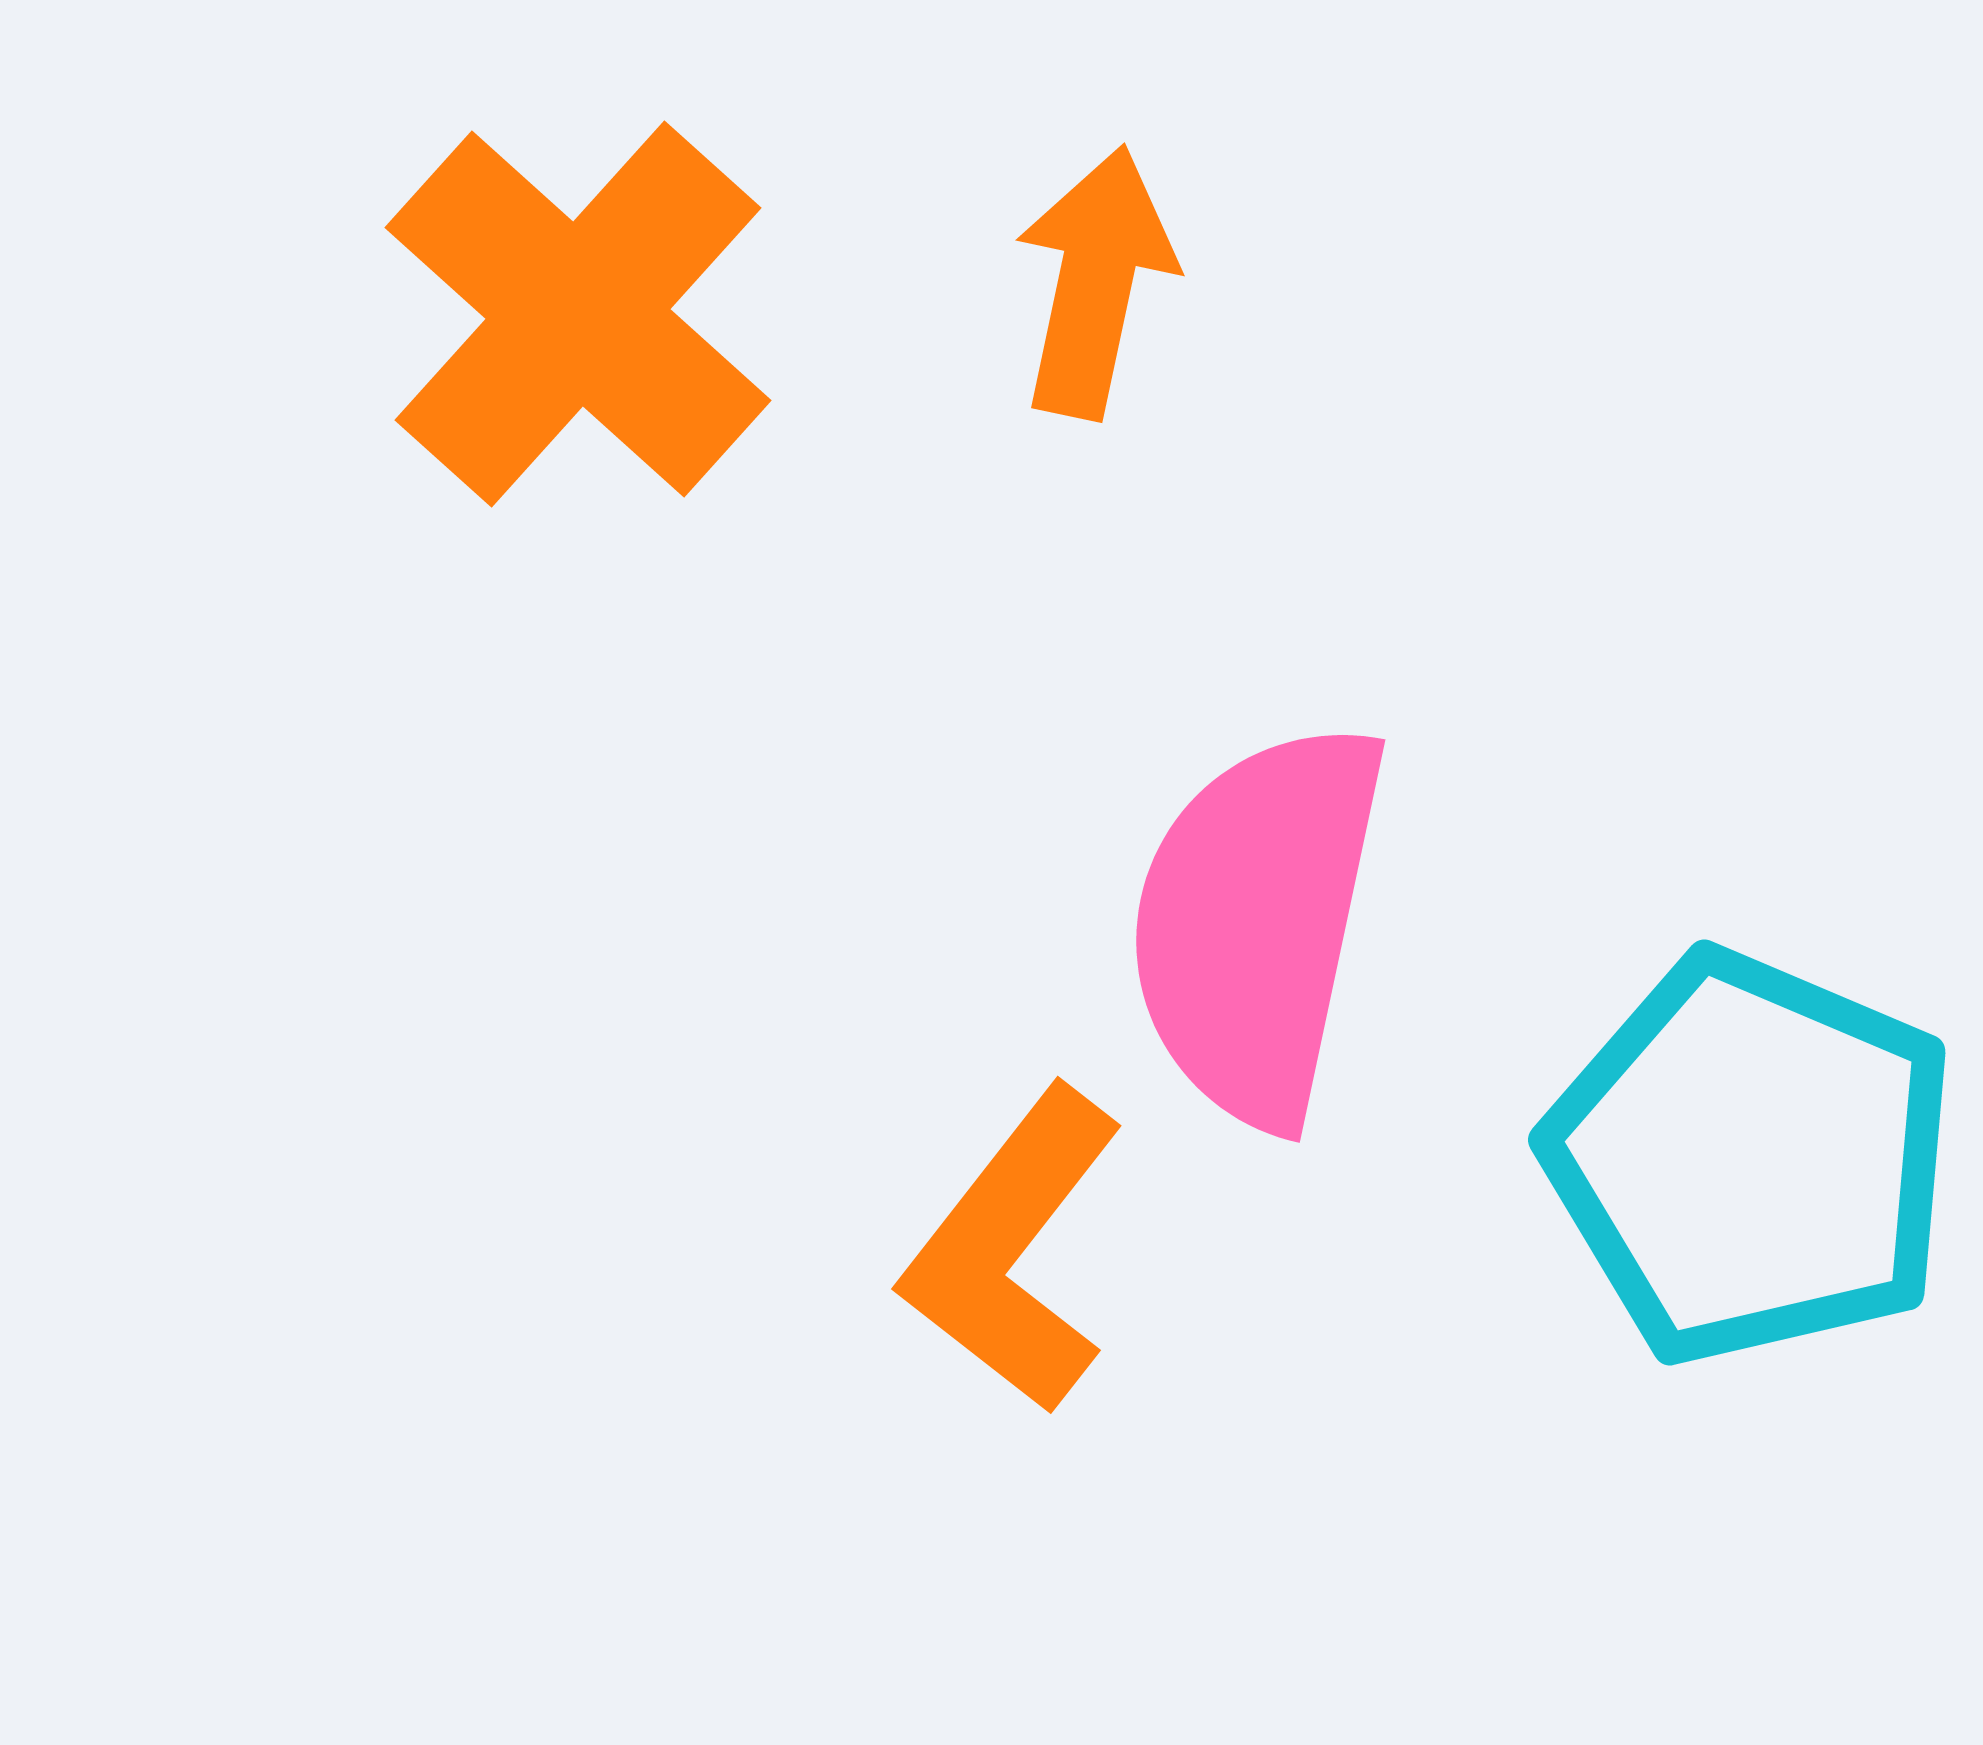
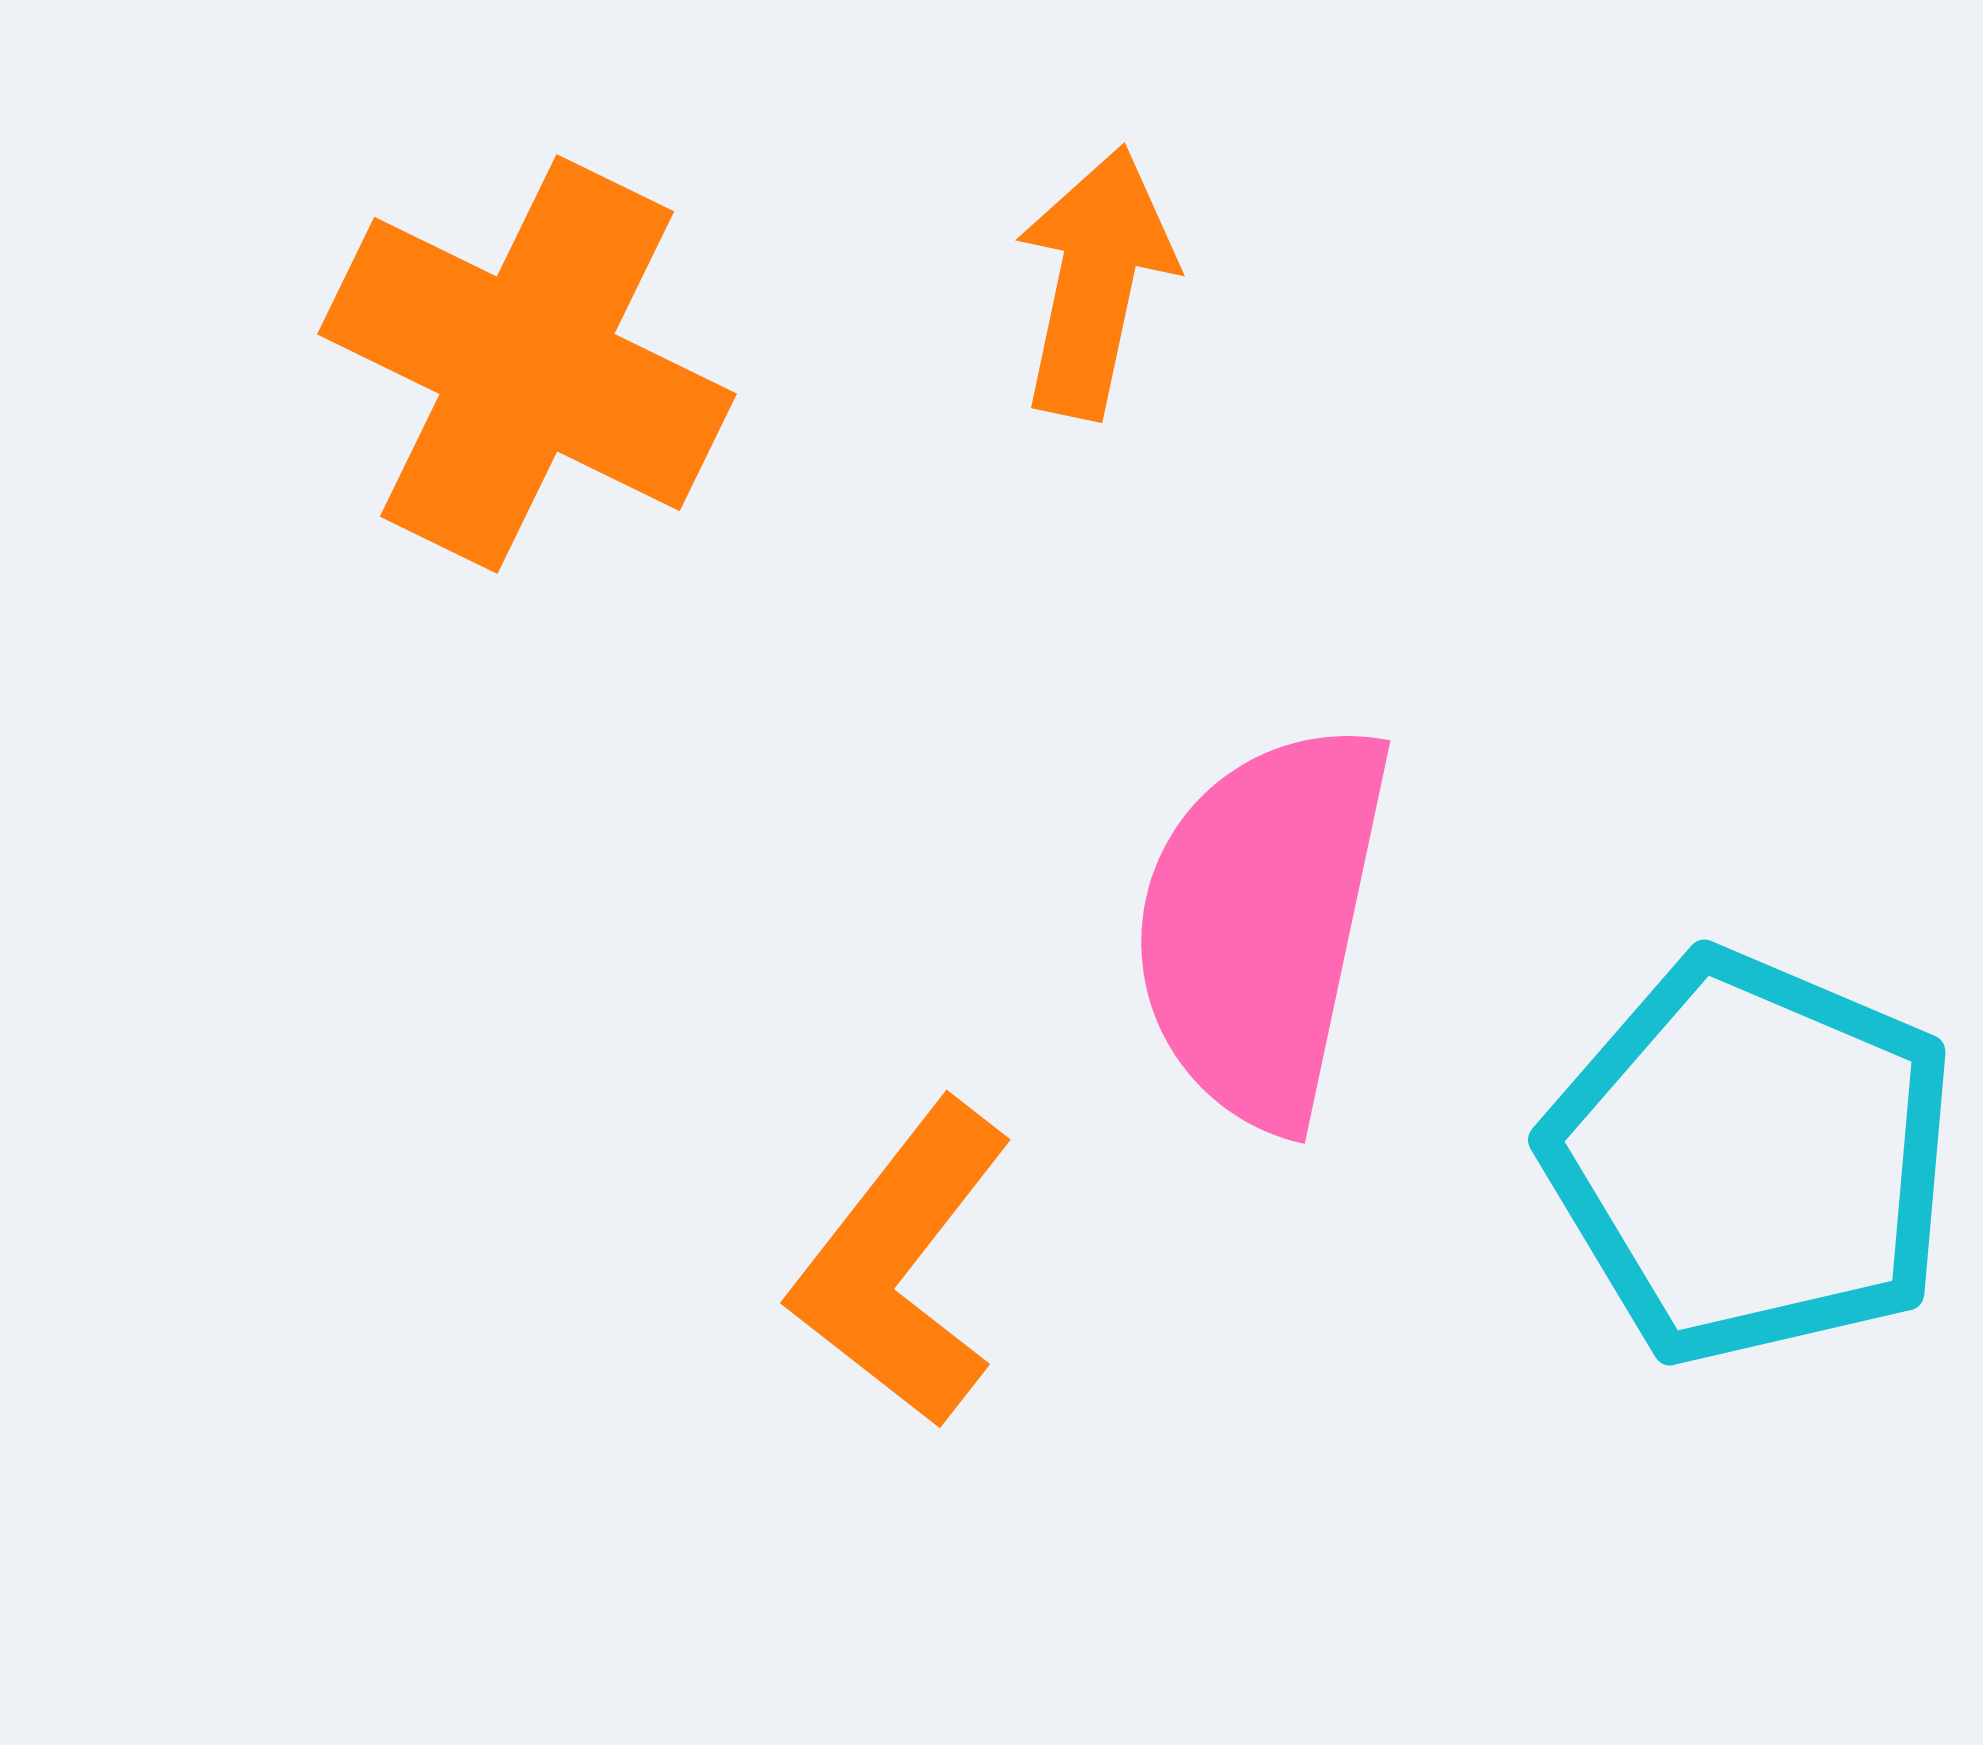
orange cross: moved 51 px left, 50 px down; rotated 16 degrees counterclockwise
pink semicircle: moved 5 px right, 1 px down
orange L-shape: moved 111 px left, 14 px down
